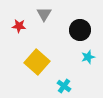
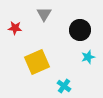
red star: moved 4 px left, 2 px down
yellow square: rotated 25 degrees clockwise
